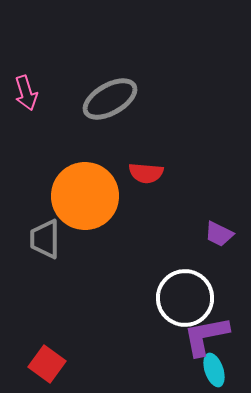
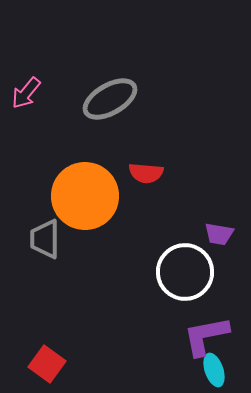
pink arrow: rotated 56 degrees clockwise
purple trapezoid: rotated 16 degrees counterclockwise
white circle: moved 26 px up
